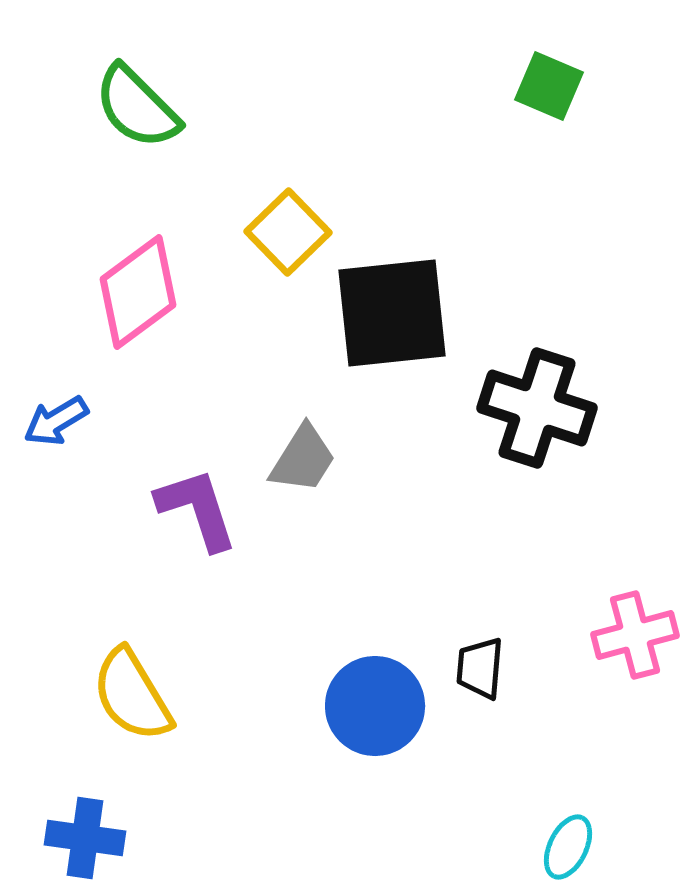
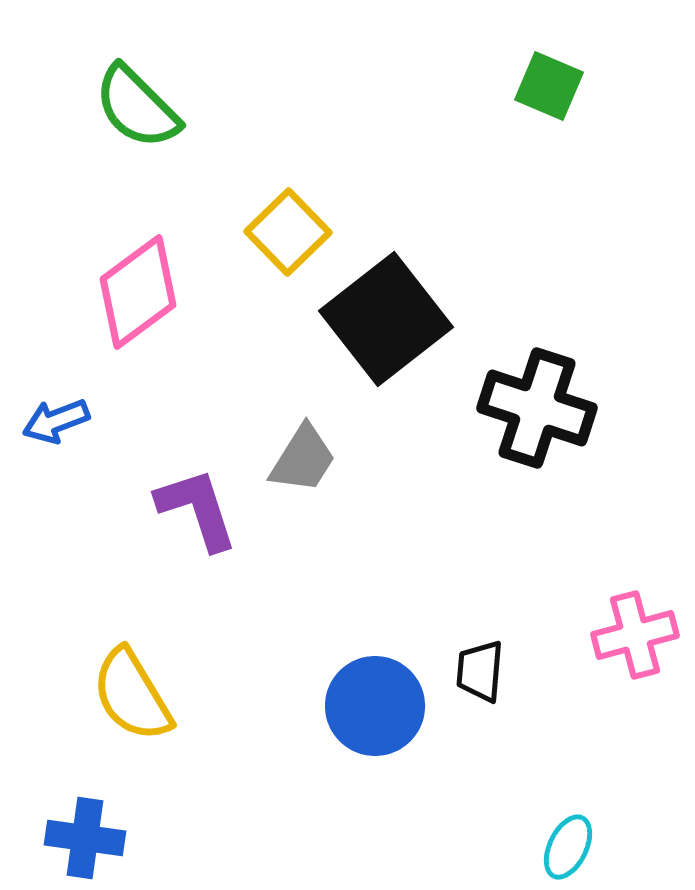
black square: moved 6 px left, 6 px down; rotated 32 degrees counterclockwise
blue arrow: rotated 10 degrees clockwise
black trapezoid: moved 3 px down
